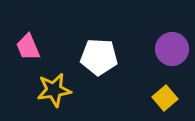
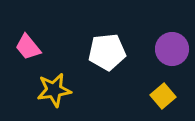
pink trapezoid: rotated 16 degrees counterclockwise
white pentagon: moved 8 px right, 5 px up; rotated 9 degrees counterclockwise
yellow square: moved 2 px left, 2 px up
